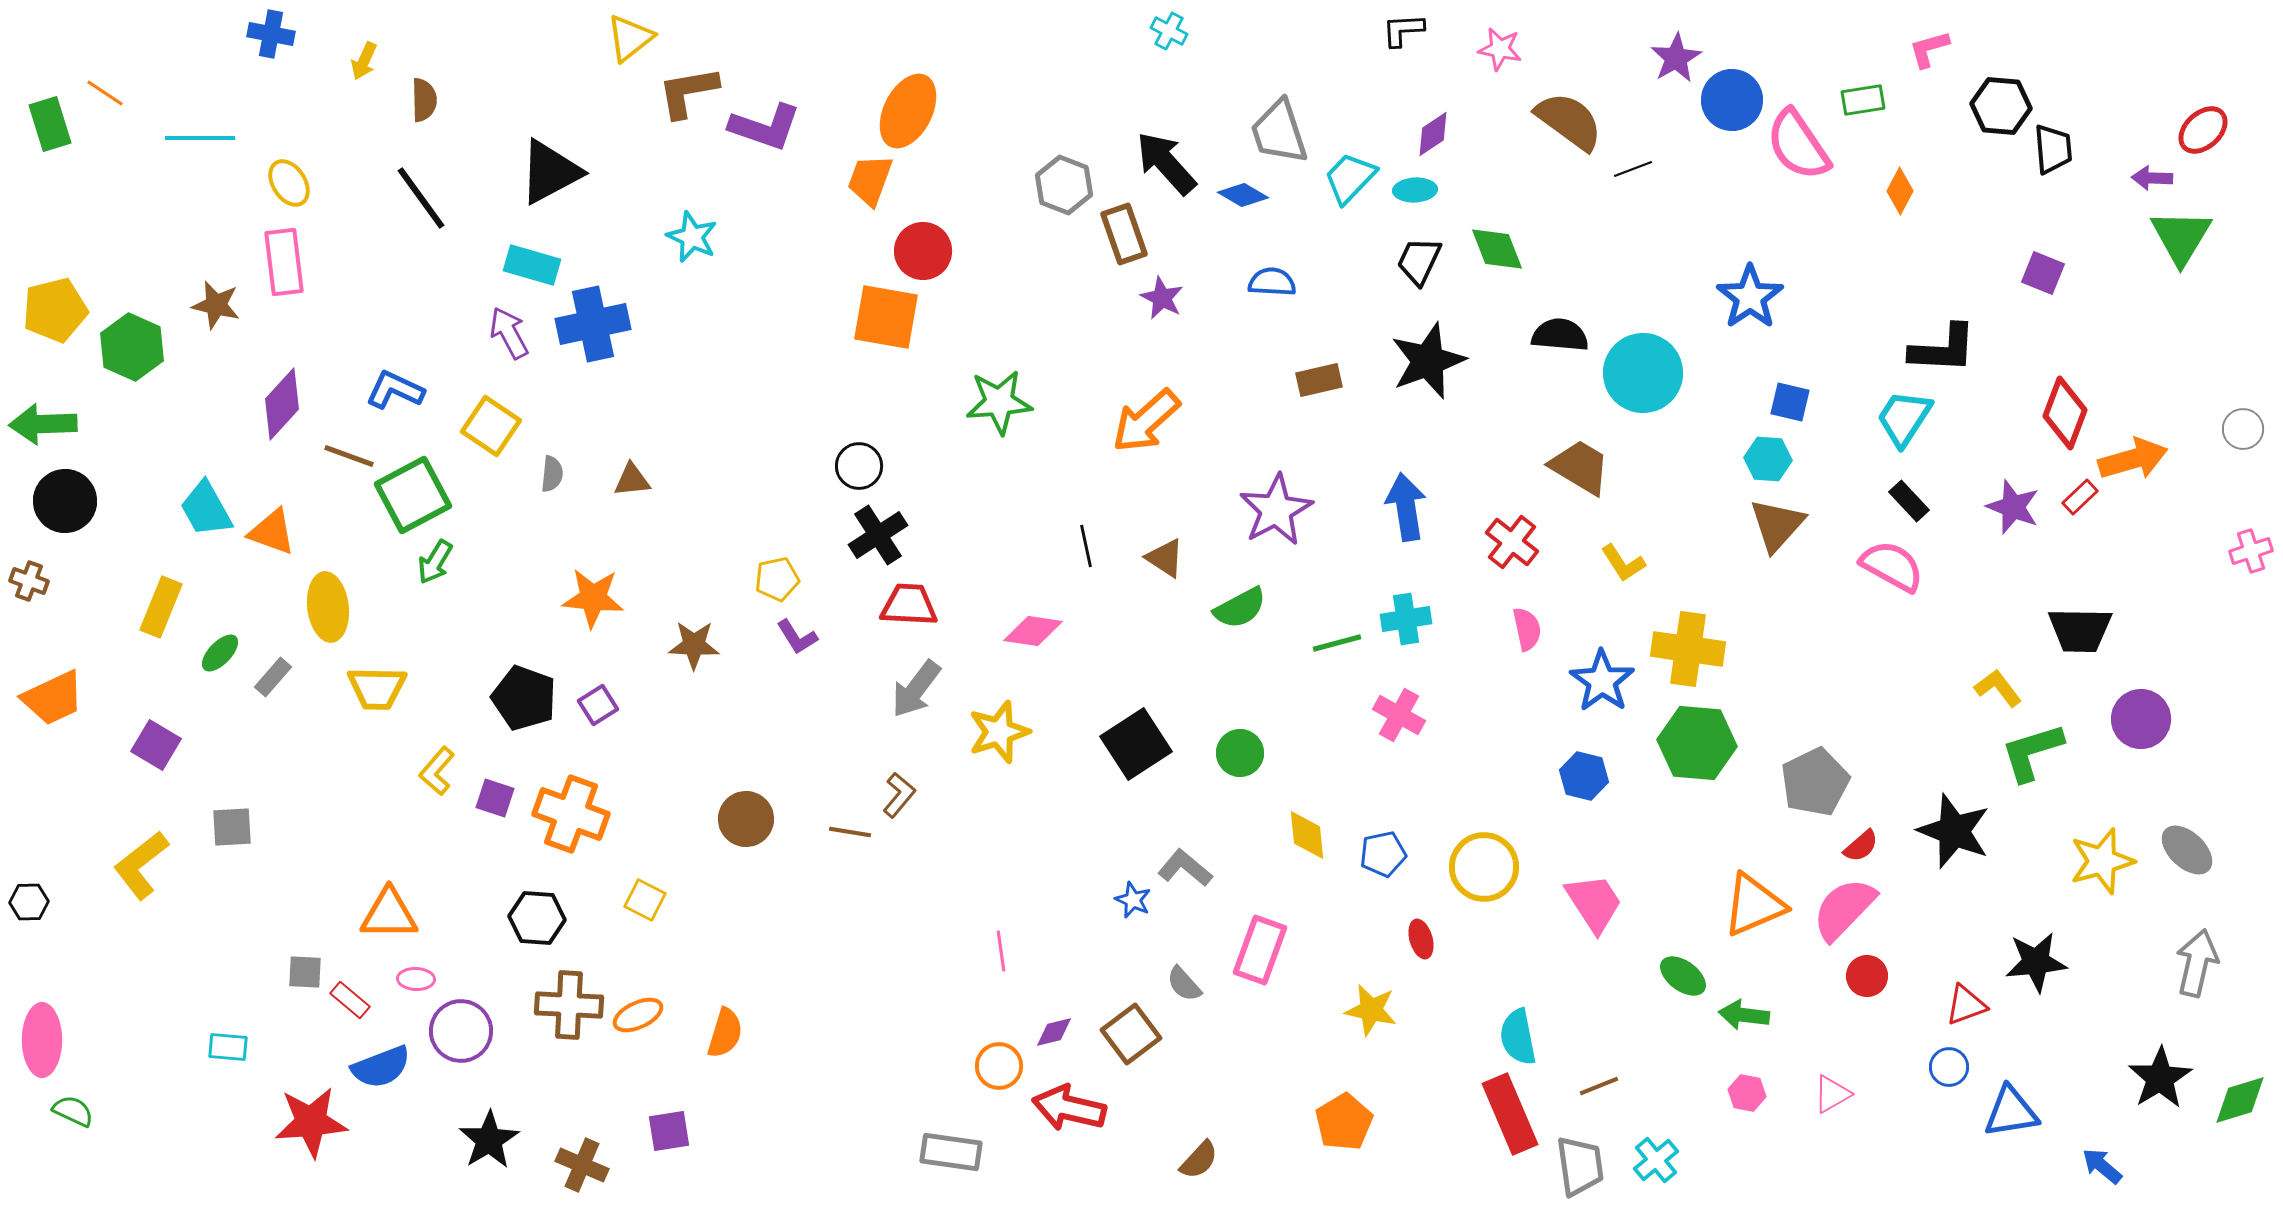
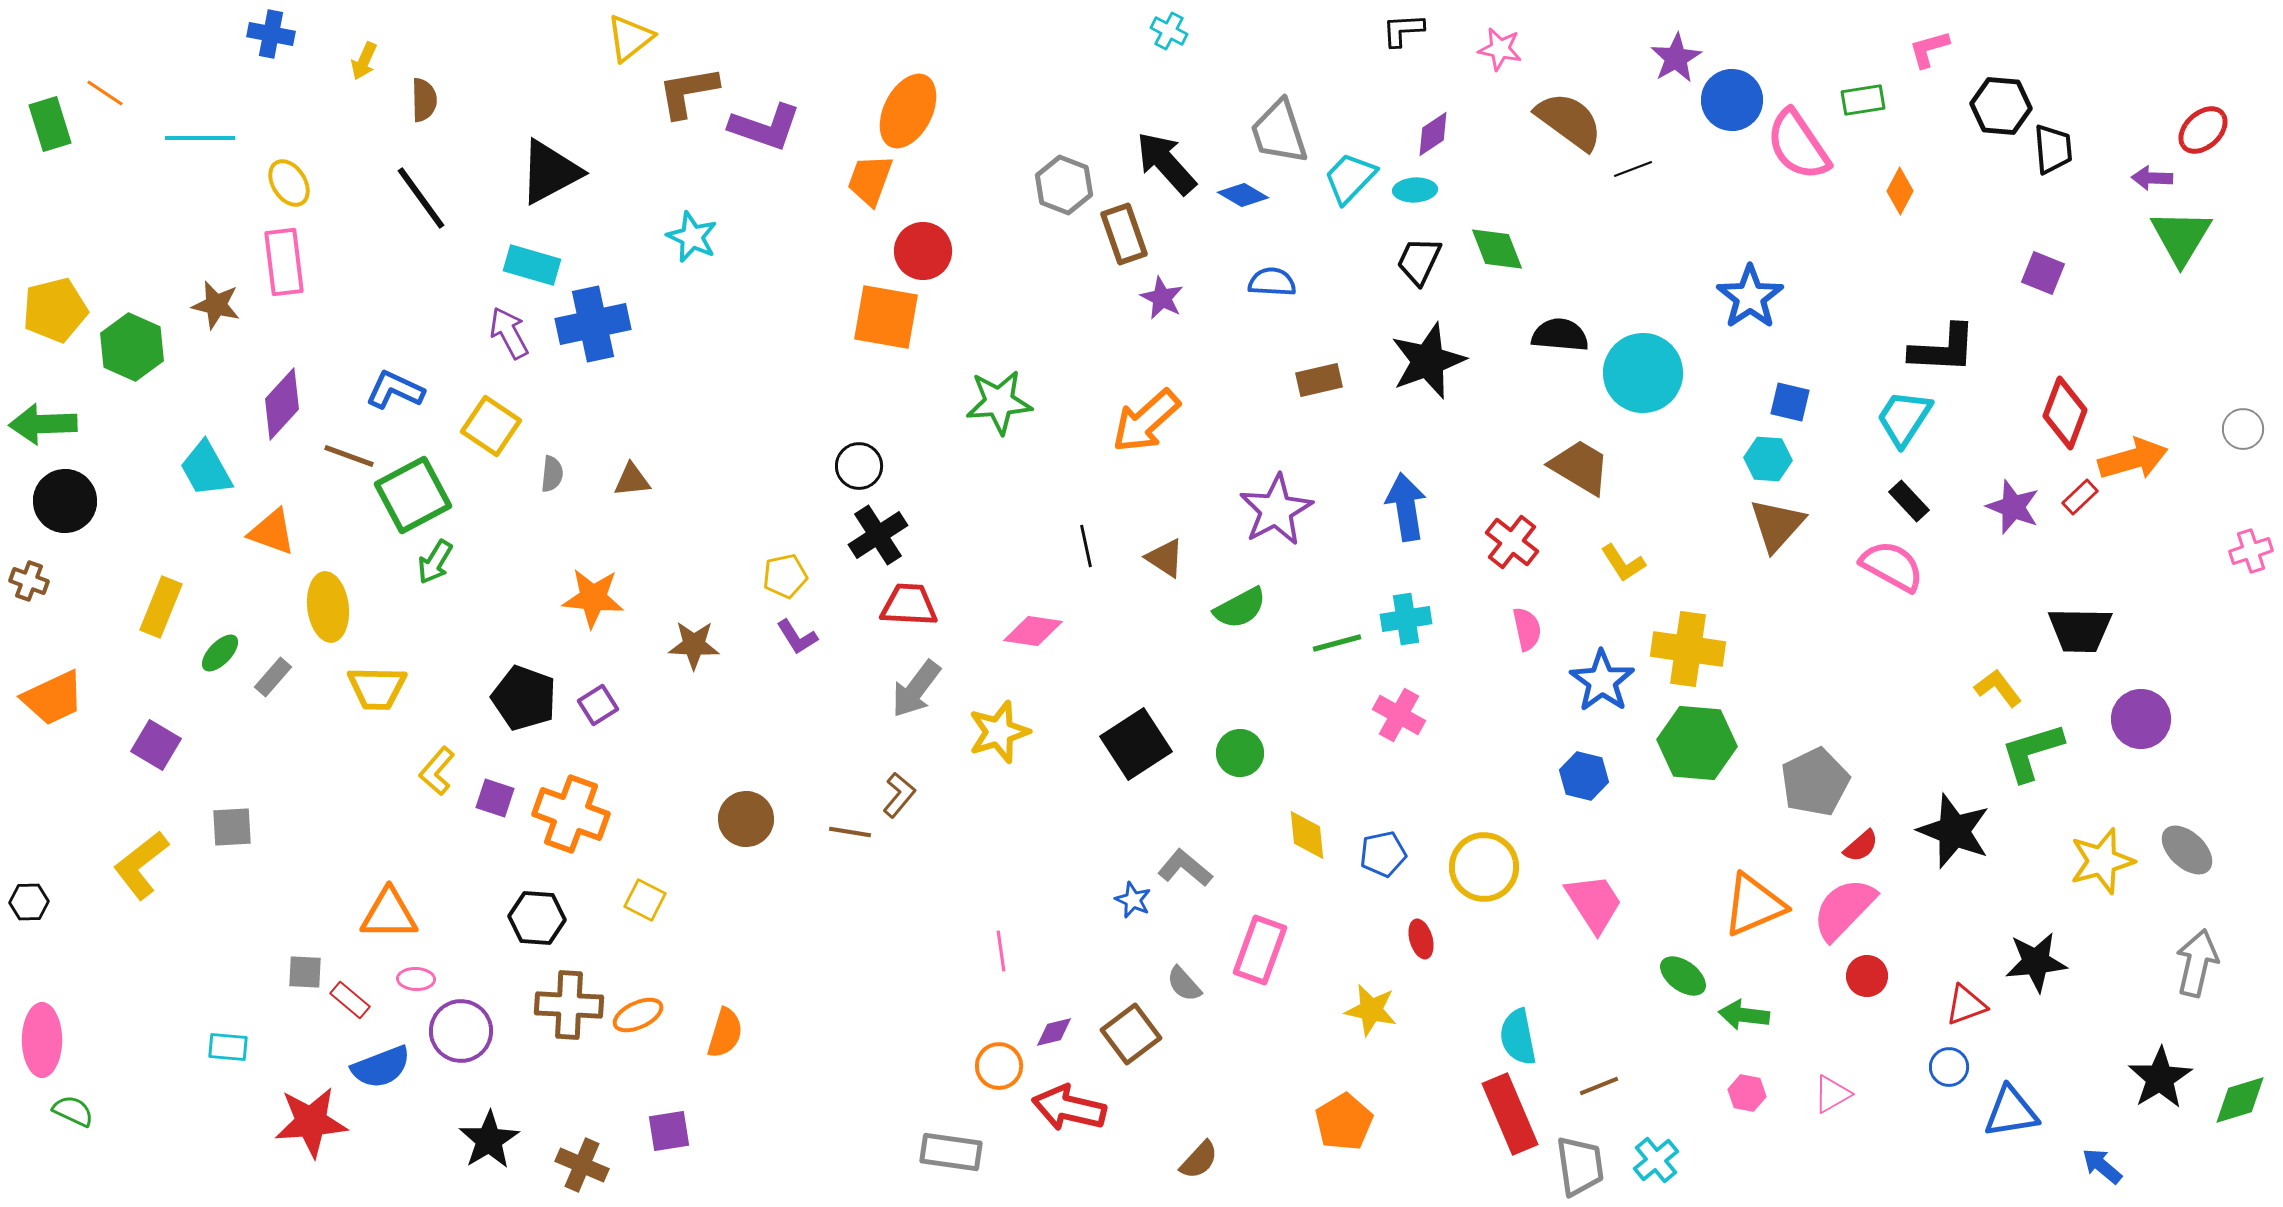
cyan trapezoid at (206, 509): moved 40 px up
yellow pentagon at (777, 579): moved 8 px right, 3 px up
